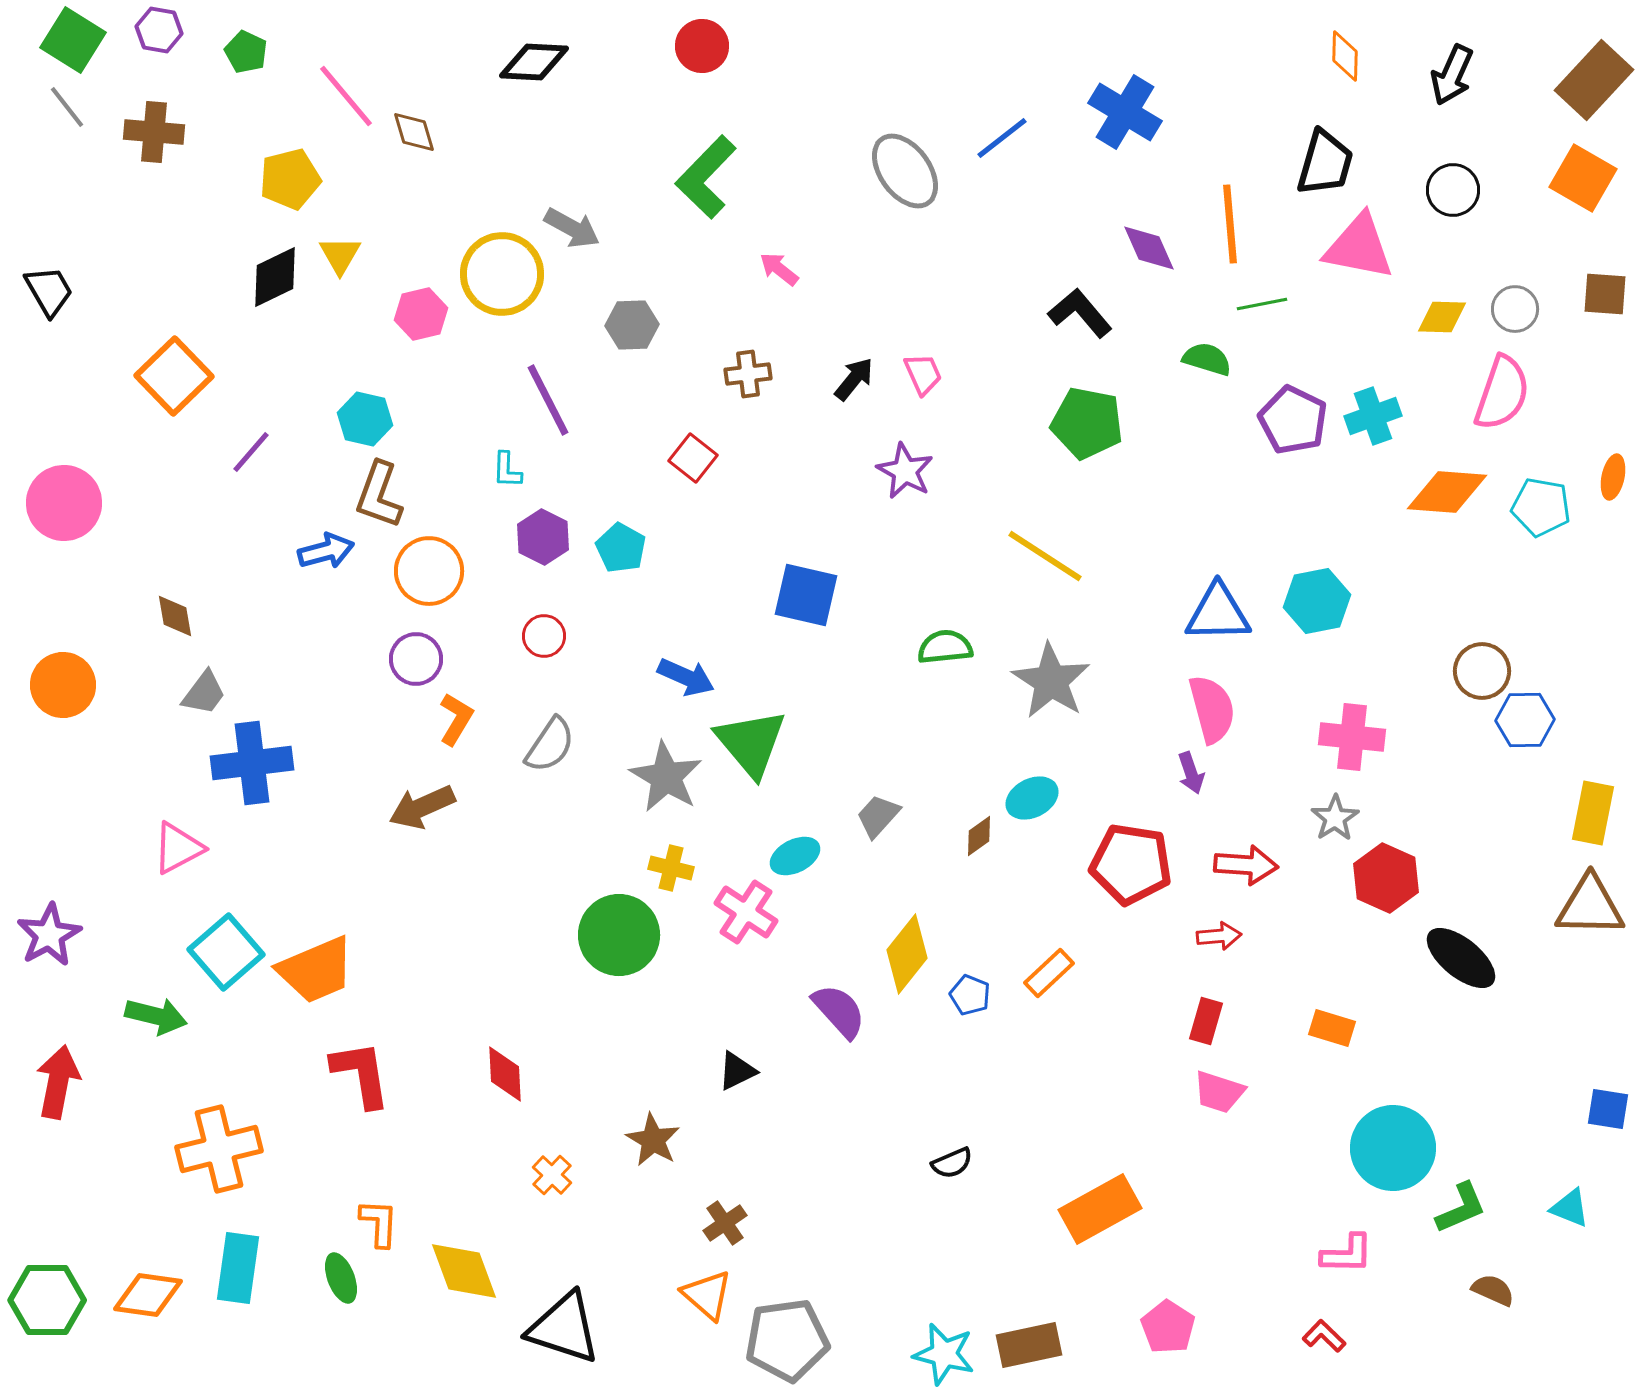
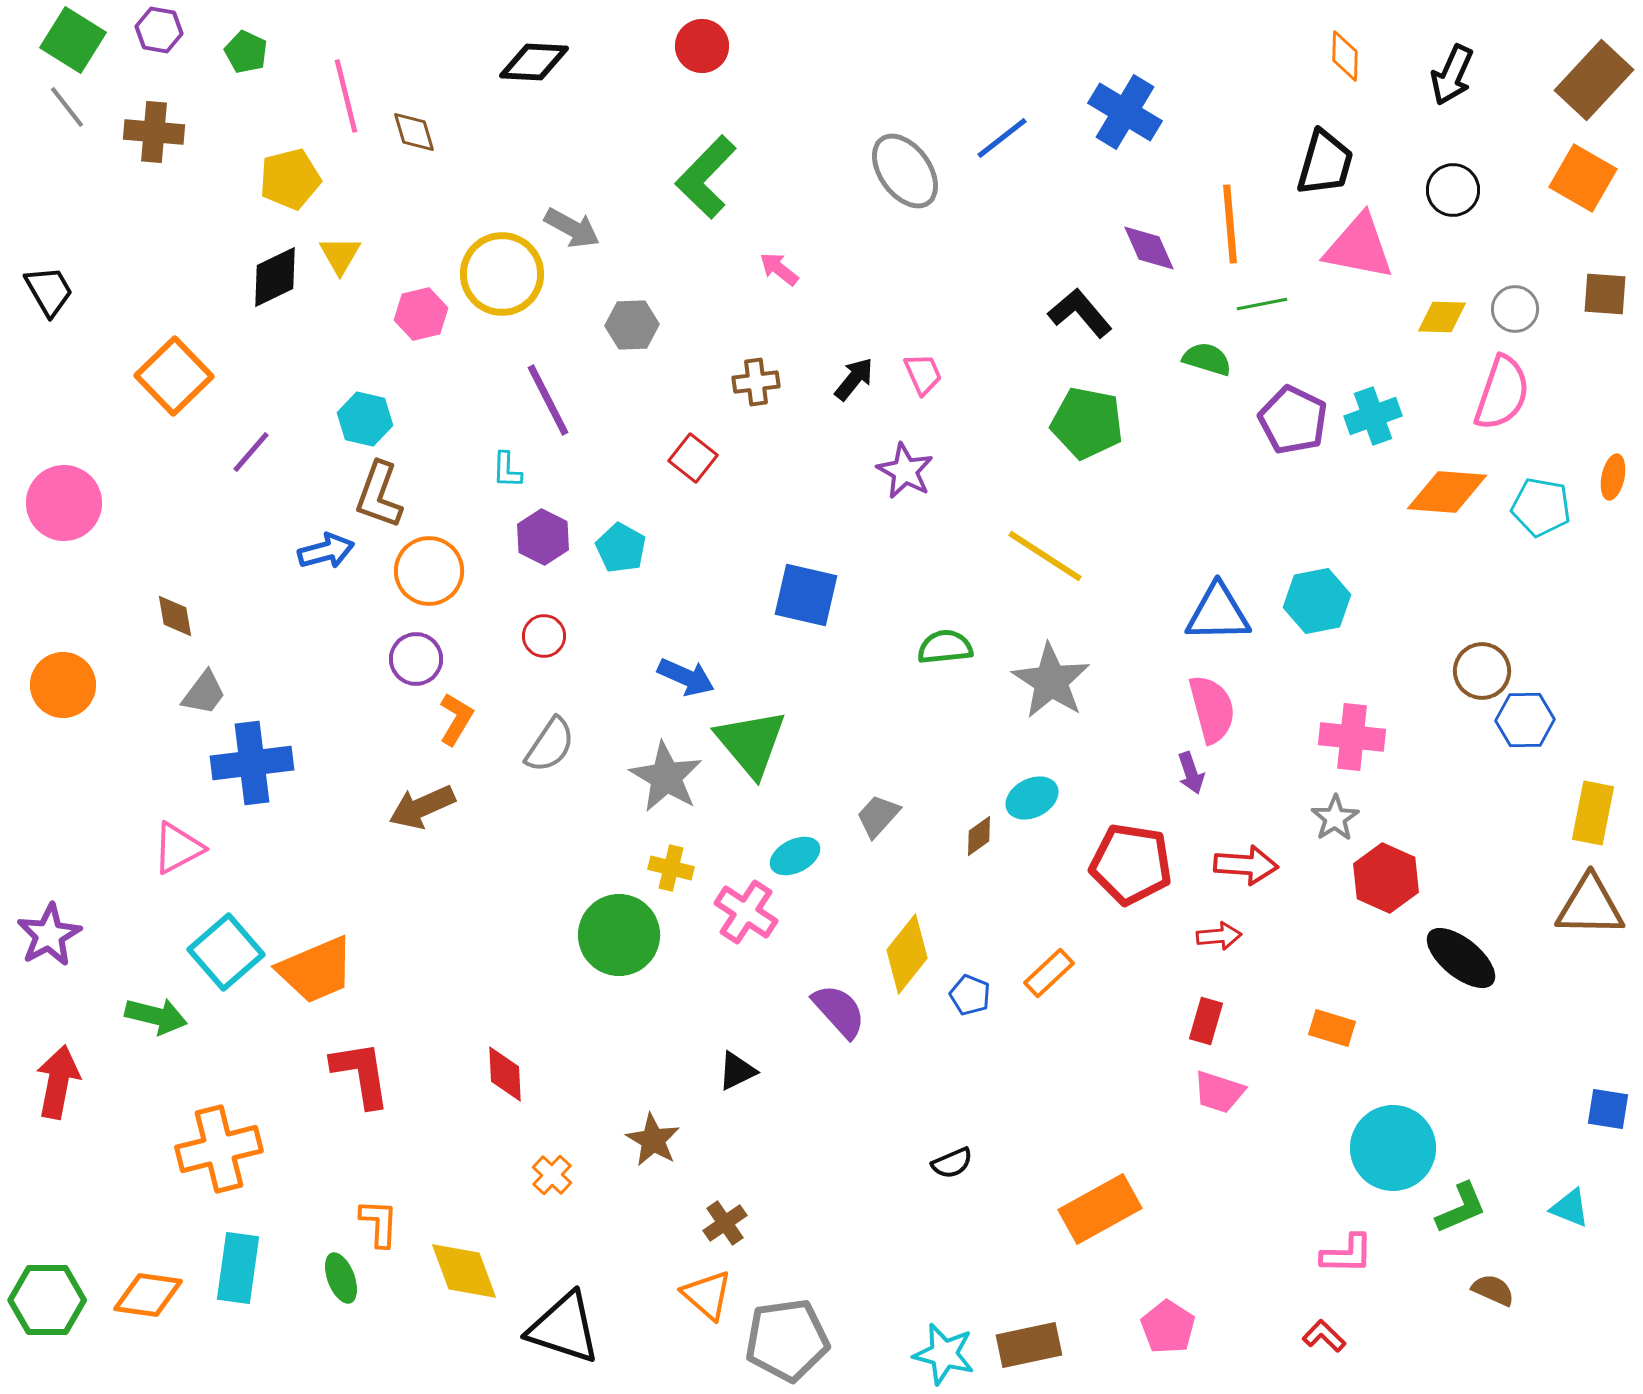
pink line at (346, 96): rotated 26 degrees clockwise
brown cross at (748, 374): moved 8 px right, 8 px down
